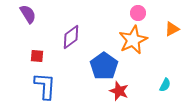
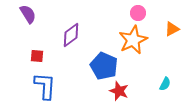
purple diamond: moved 2 px up
blue pentagon: rotated 12 degrees counterclockwise
cyan semicircle: moved 1 px up
